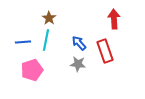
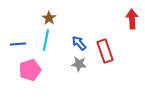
red arrow: moved 18 px right
blue line: moved 5 px left, 2 px down
gray star: moved 1 px right
pink pentagon: moved 2 px left
